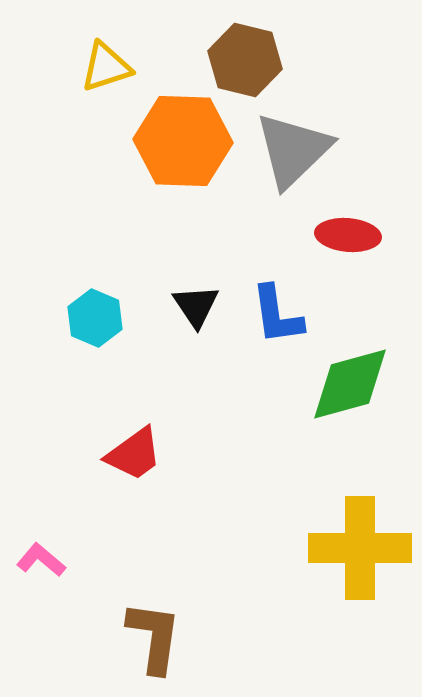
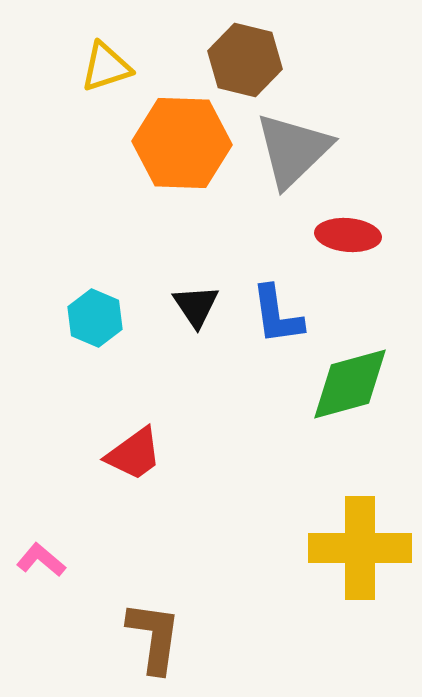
orange hexagon: moved 1 px left, 2 px down
